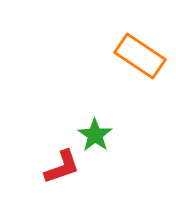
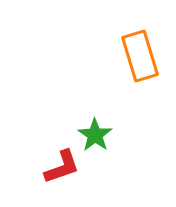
orange rectangle: rotated 39 degrees clockwise
